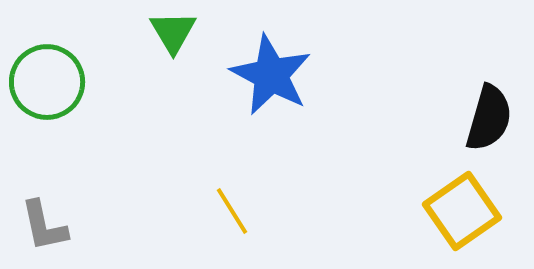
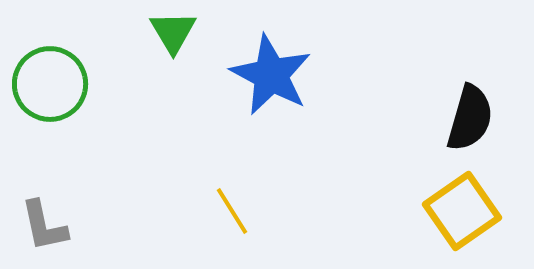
green circle: moved 3 px right, 2 px down
black semicircle: moved 19 px left
